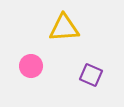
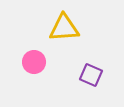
pink circle: moved 3 px right, 4 px up
